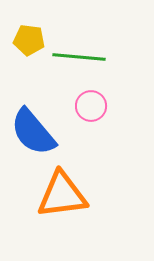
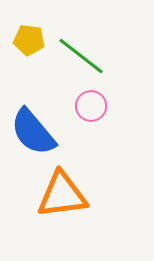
green line: moved 2 px right, 1 px up; rotated 33 degrees clockwise
